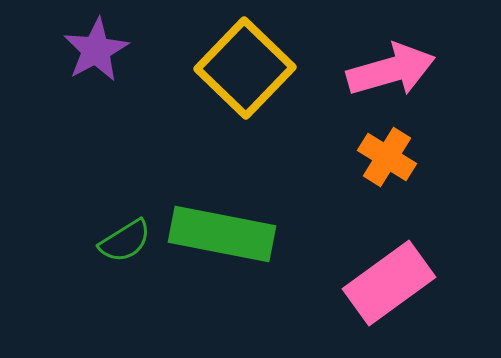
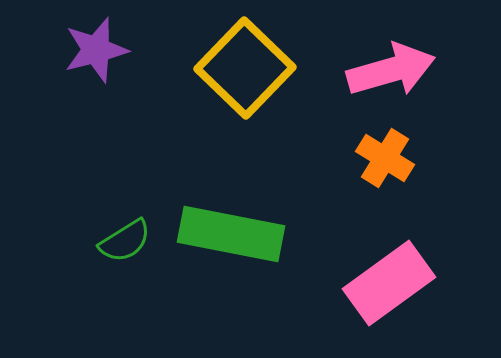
purple star: rotated 14 degrees clockwise
orange cross: moved 2 px left, 1 px down
green rectangle: moved 9 px right
